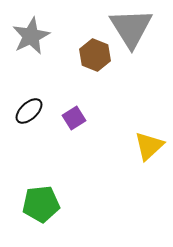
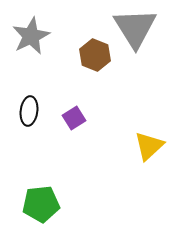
gray triangle: moved 4 px right
black ellipse: rotated 40 degrees counterclockwise
